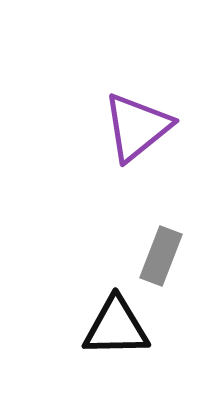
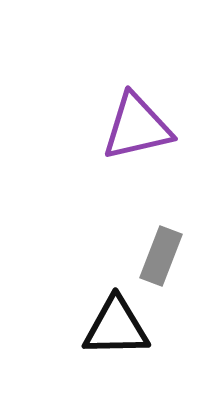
purple triangle: rotated 26 degrees clockwise
